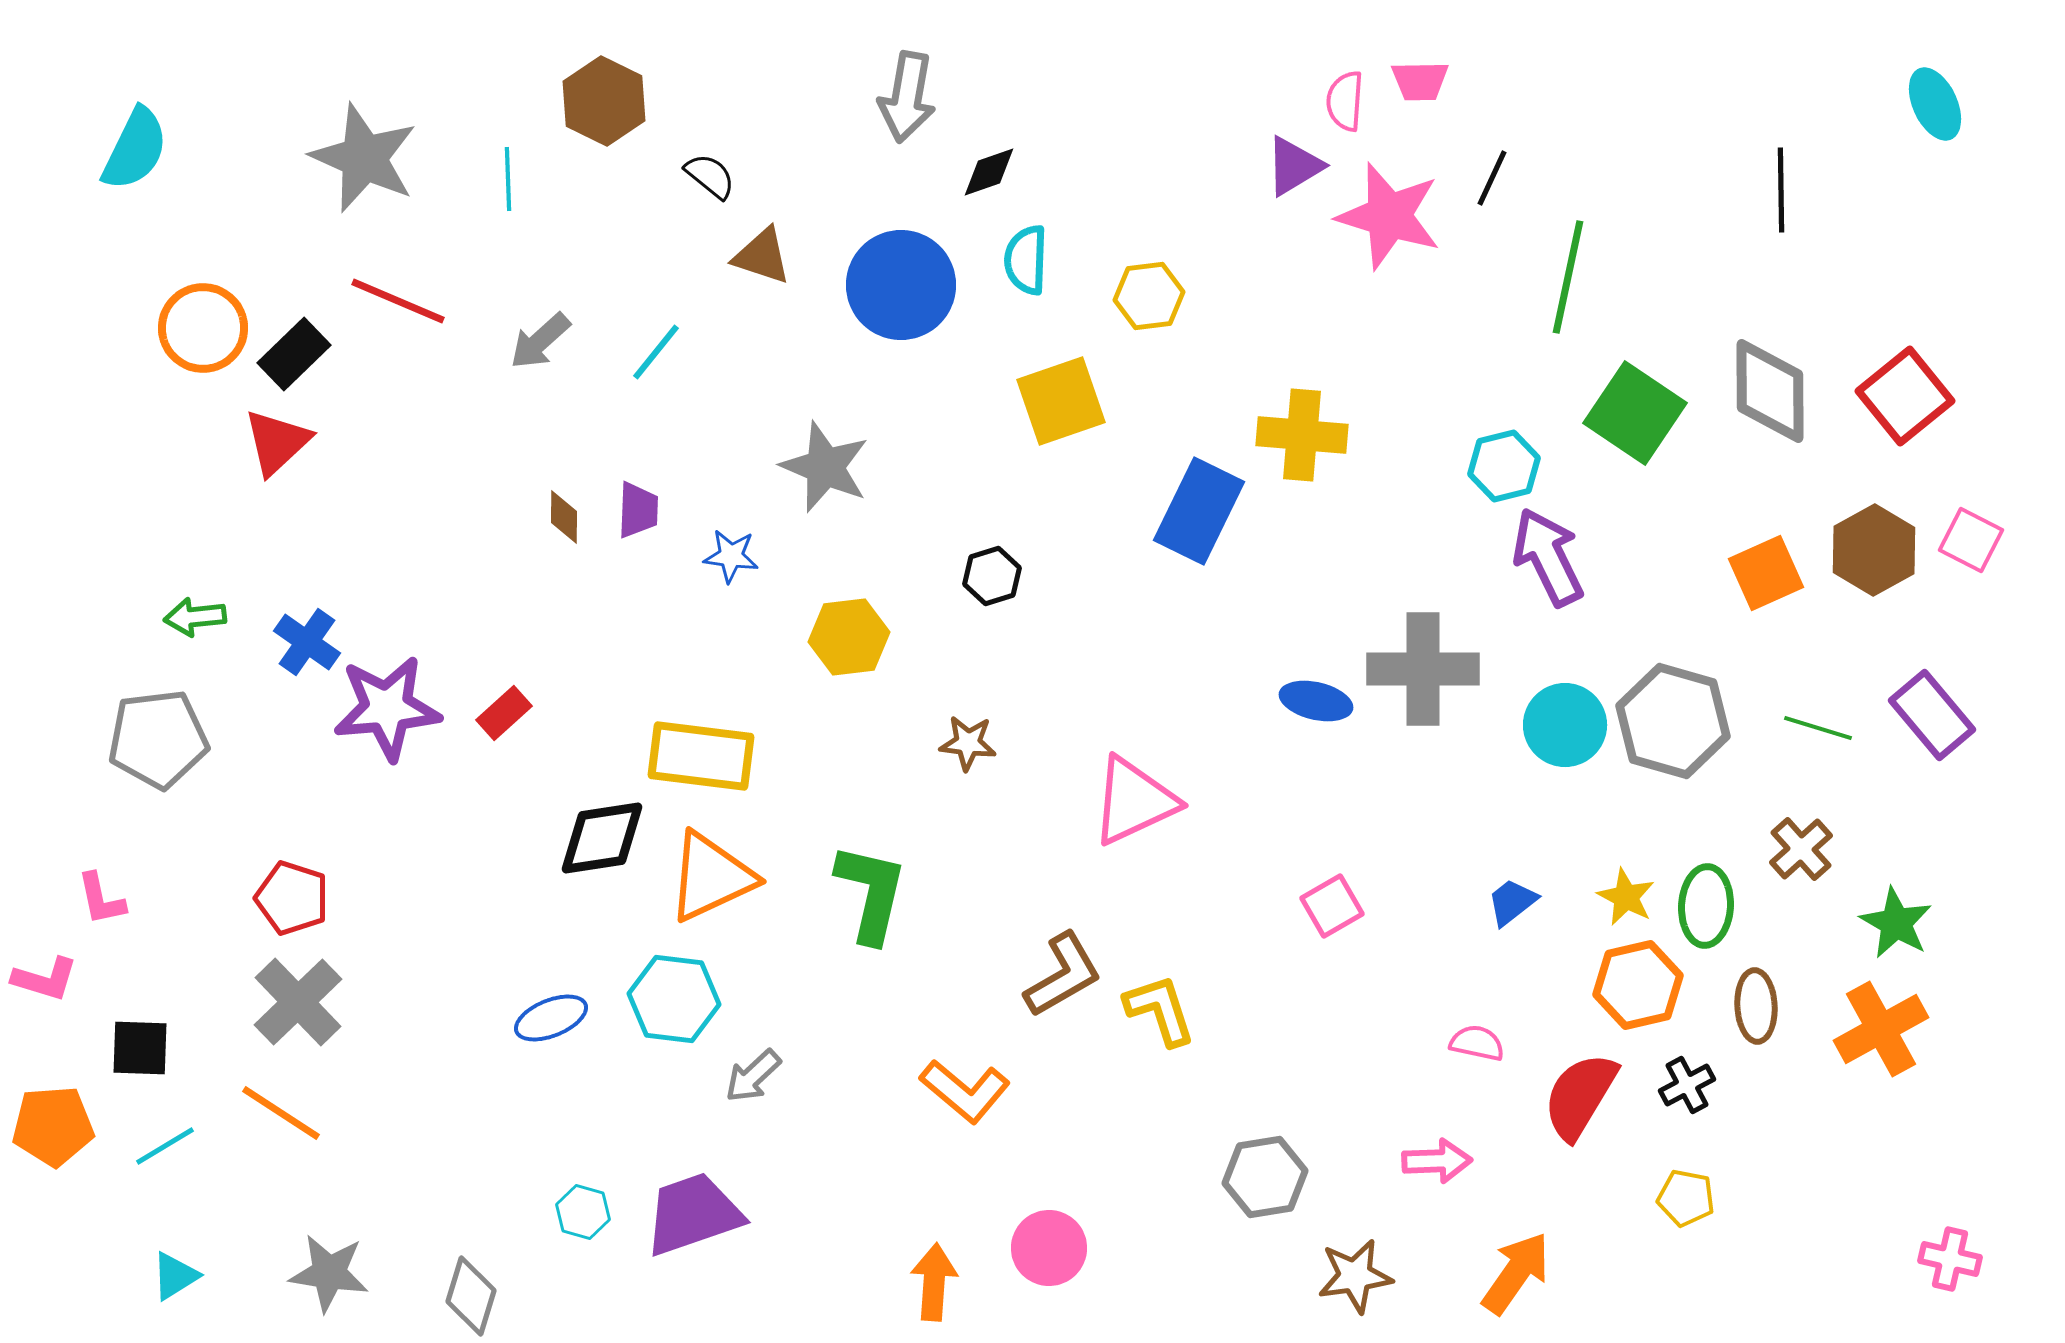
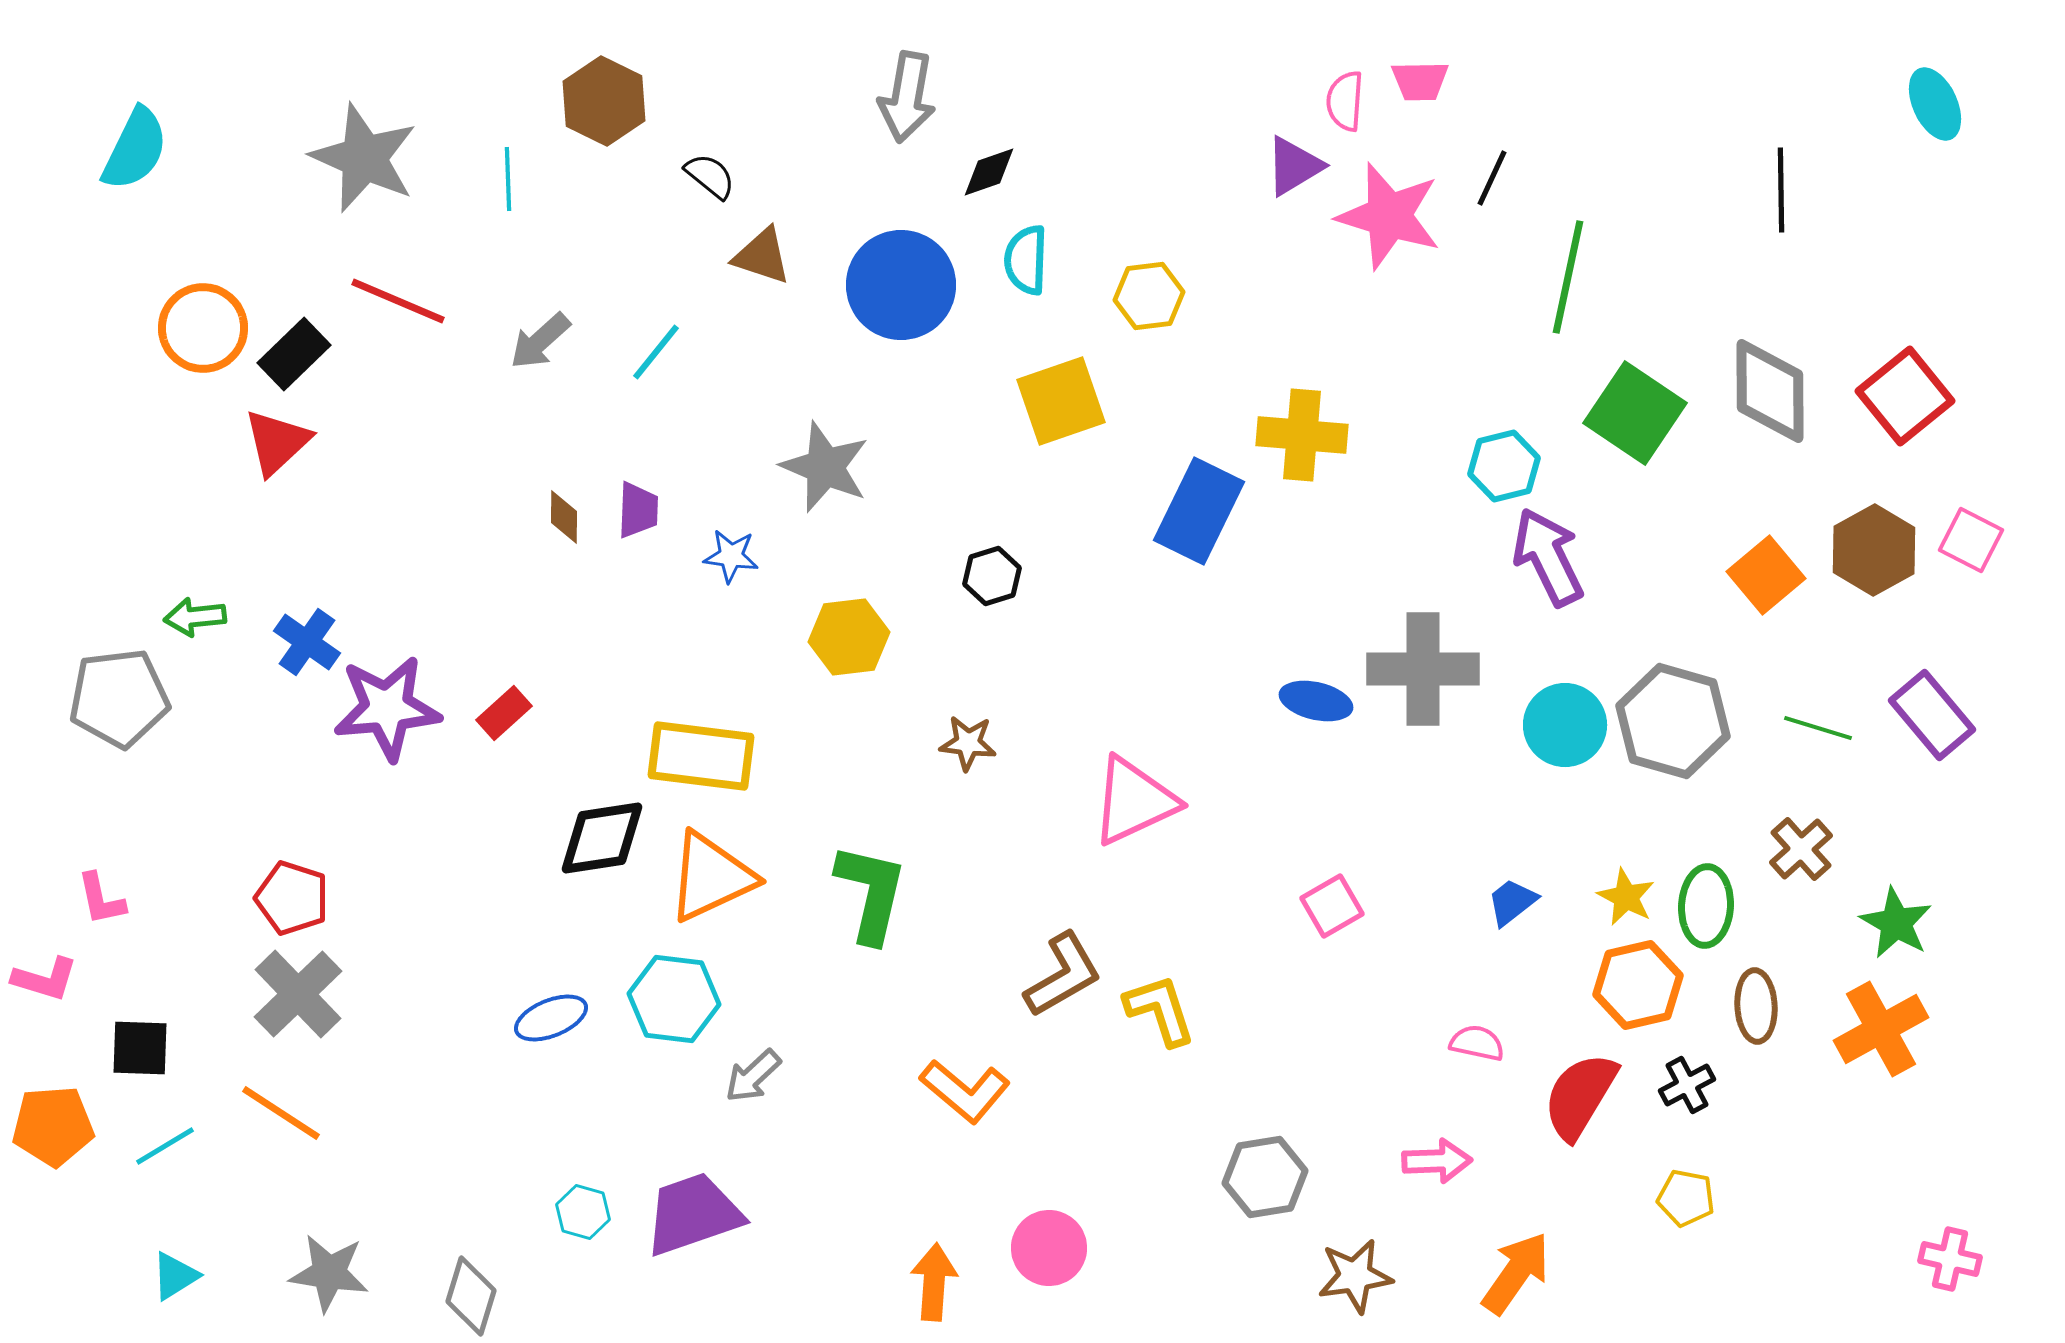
orange square at (1766, 573): moved 2 px down; rotated 16 degrees counterclockwise
gray pentagon at (158, 739): moved 39 px left, 41 px up
gray cross at (298, 1002): moved 8 px up
